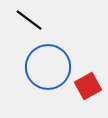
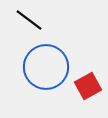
blue circle: moved 2 px left
